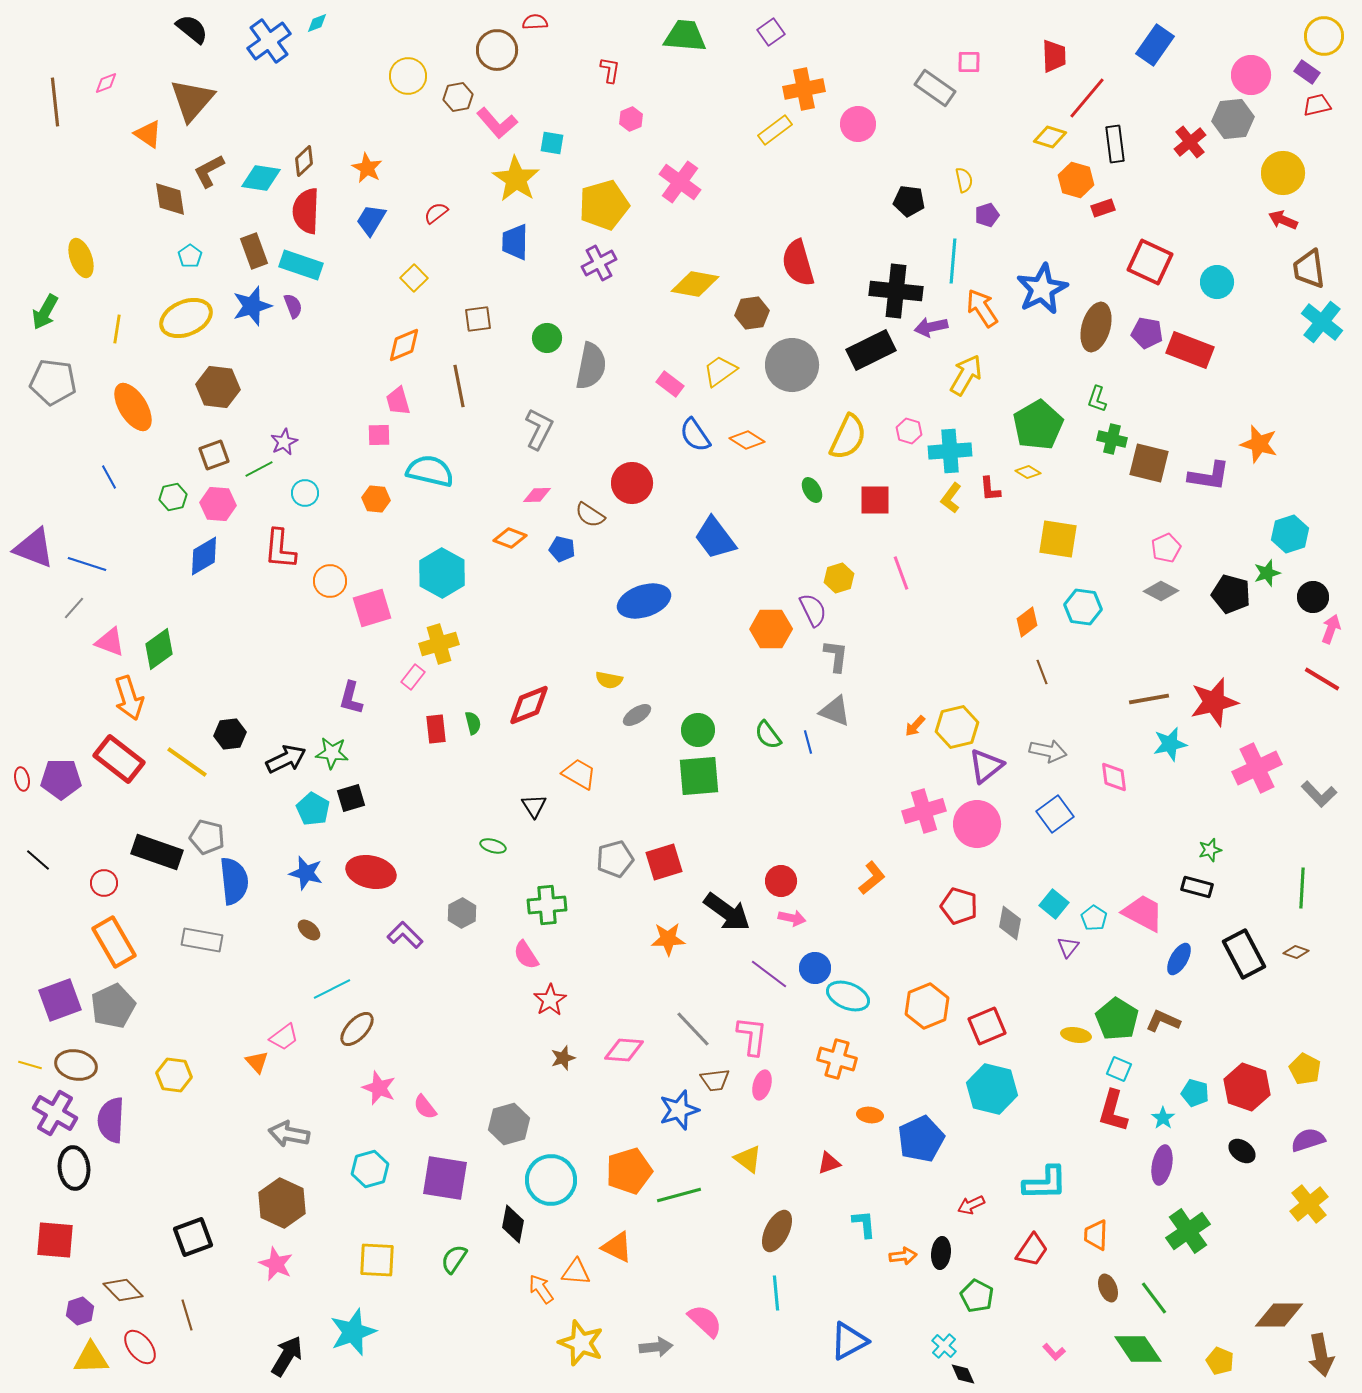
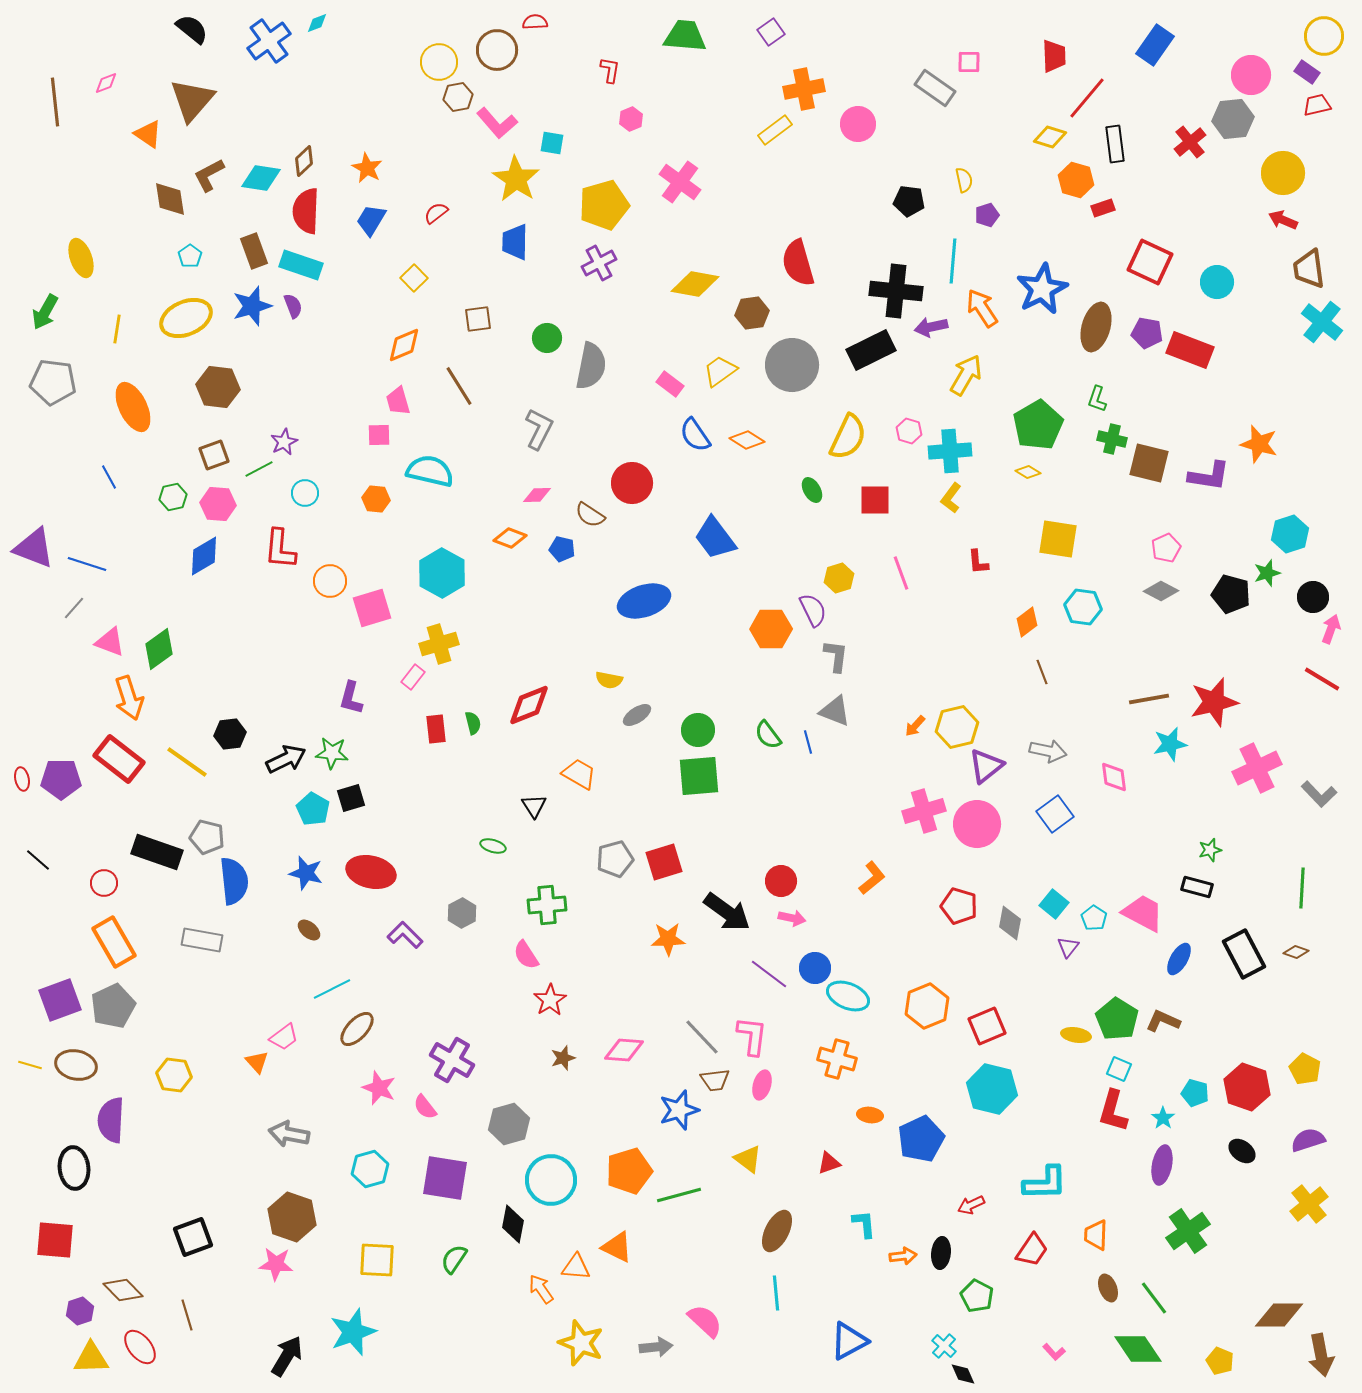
yellow circle at (408, 76): moved 31 px right, 14 px up
brown L-shape at (209, 171): moved 4 px down
brown line at (459, 386): rotated 21 degrees counterclockwise
orange ellipse at (133, 407): rotated 6 degrees clockwise
red L-shape at (990, 489): moved 12 px left, 73 px down
gray line at (693, 1029): moved 9 px right, 8 px down
purple cross at (55, 1113): moved 397 px right, 53 px up
brown hexagon at (282, 1203): moved 10 px right, 14 px down; rotated 6 degrees counterclockwise
pink star at (276, 1264): rotated 20 degrees counterclockwise
orange triangle at (576, 1272): moved 5 px up
